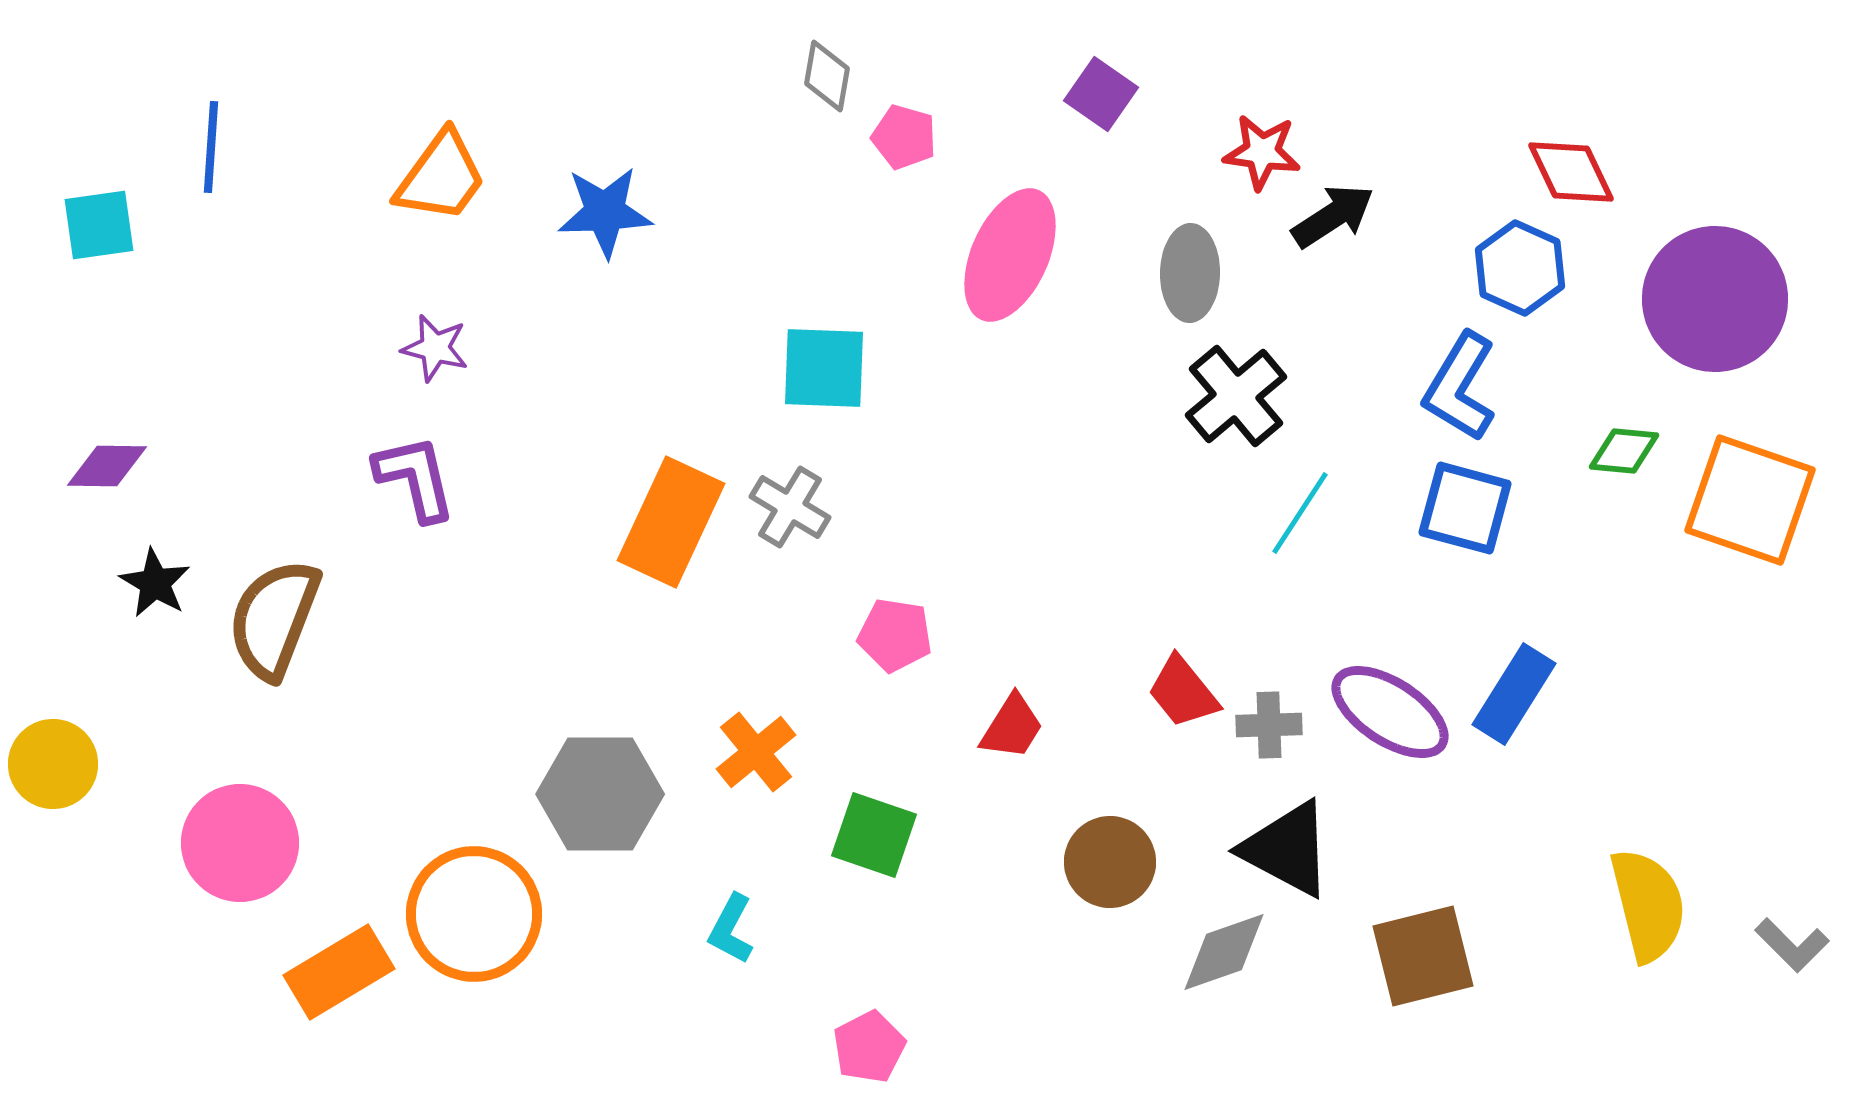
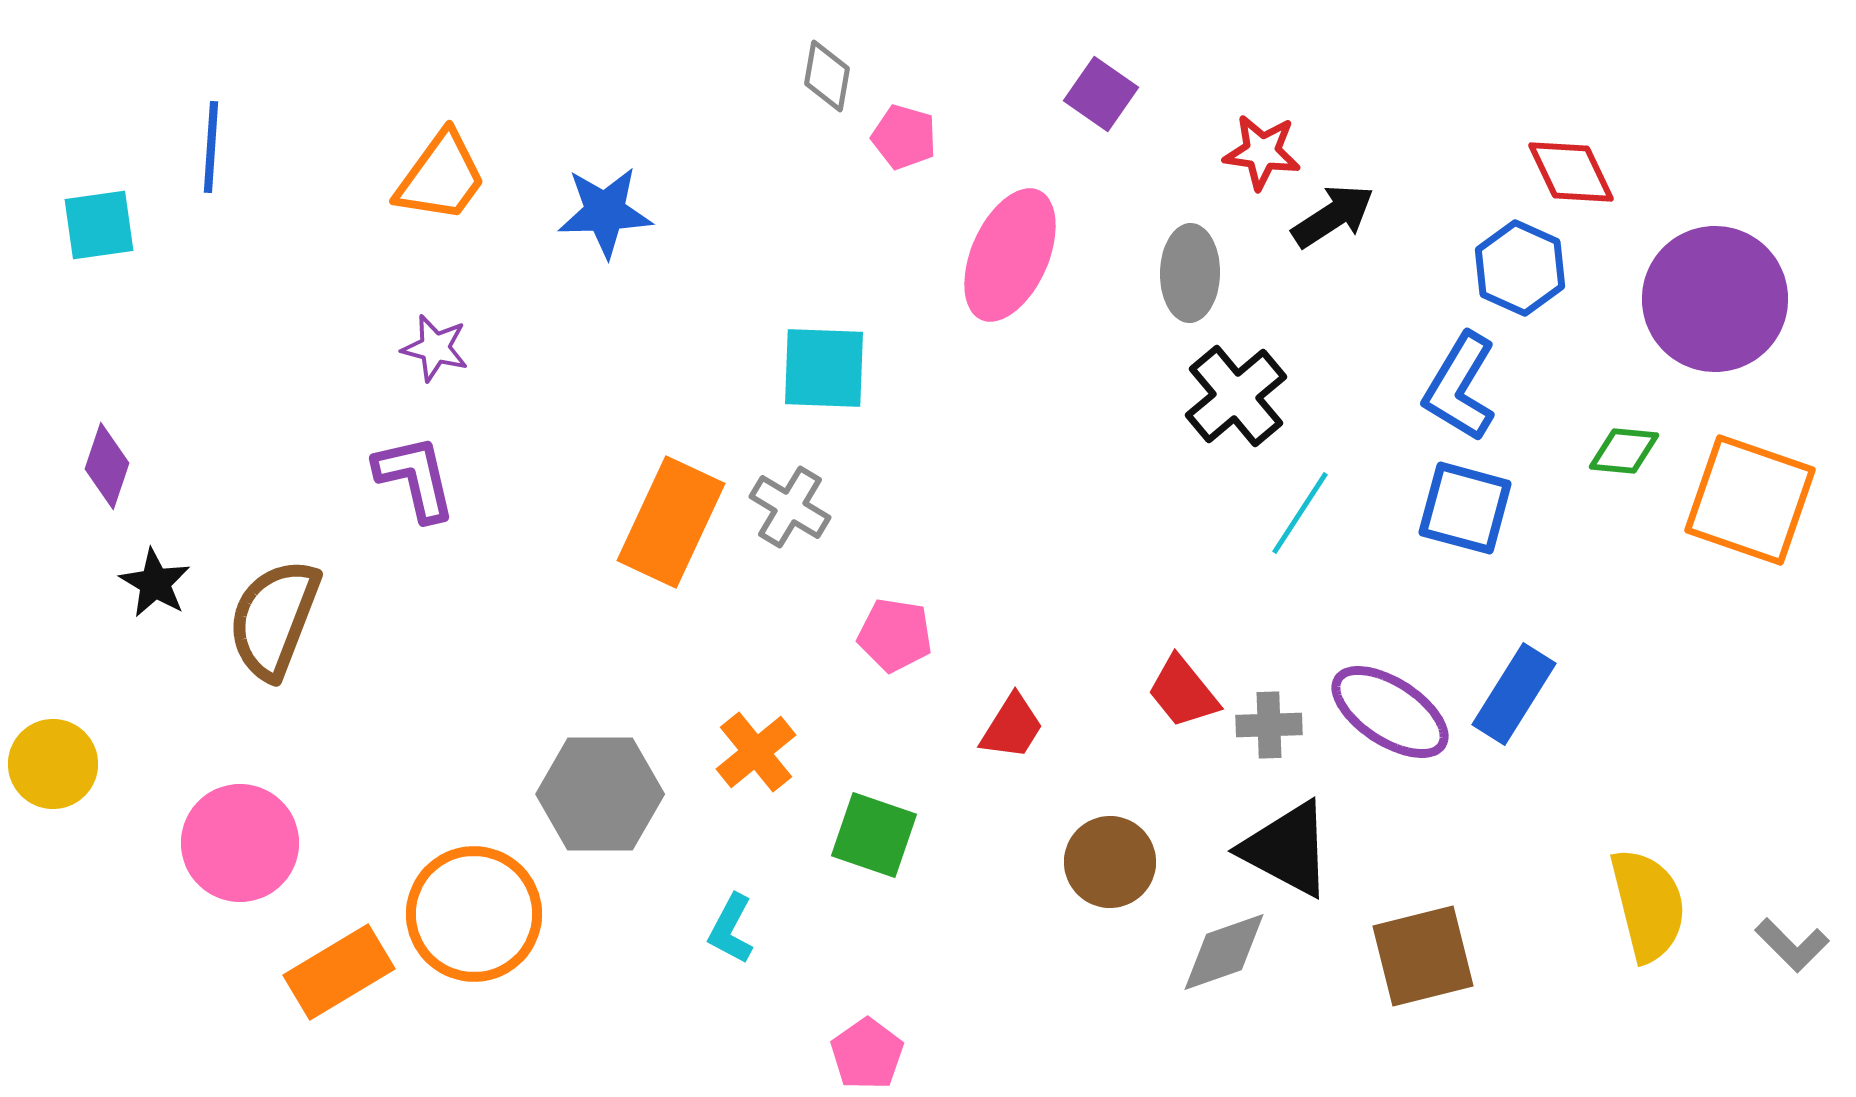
purple diamond at (107, 466): rotated 72 degrees counterclockwise
pink pentagon at (869, 1047): moved 2 px left, 7 px down; rotated 8 degrees counterclockwise
